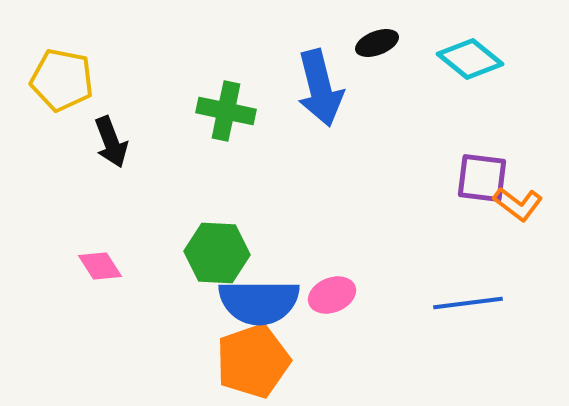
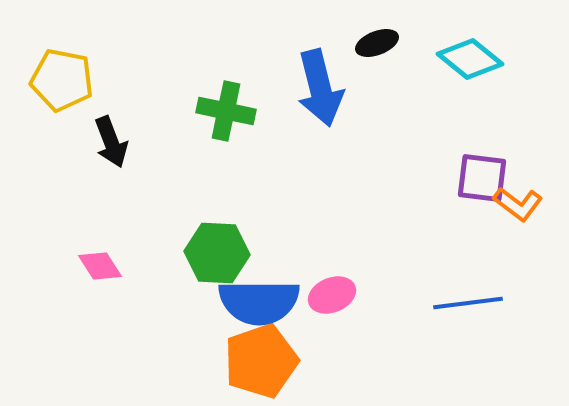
orange pentagon: moved 8 px right
